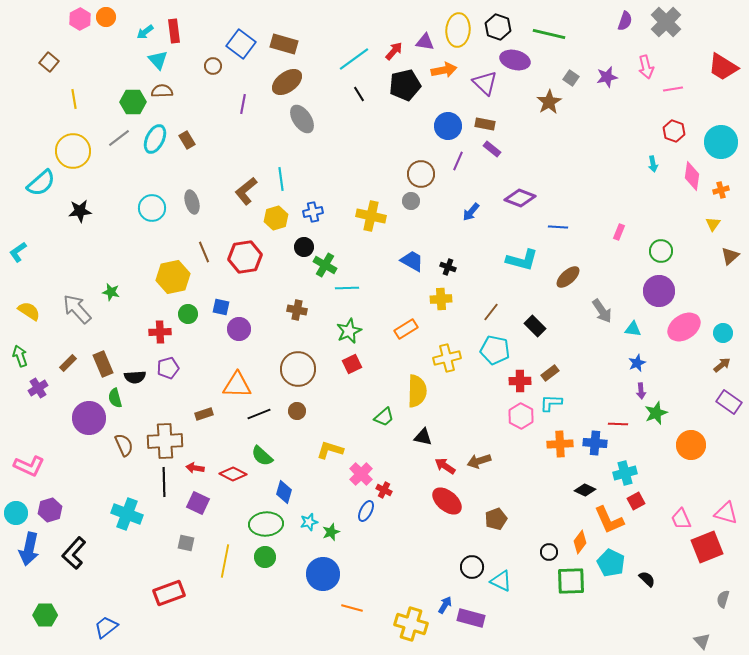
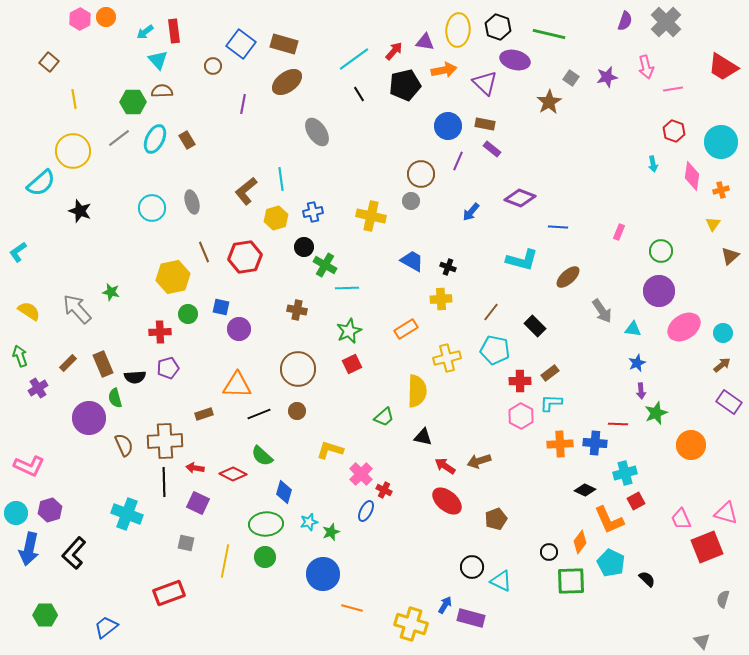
gray ellipse at (302, 119): moved 15 px right, 13 px down
black star at (80, 211): rotated 25 degrees clockwise
